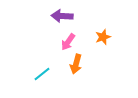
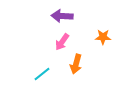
orange star: rotated 21 degrees clockwise
pink arrow: moved 6 px left
